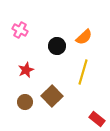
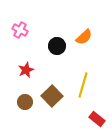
yellow line: moved 13 px down
